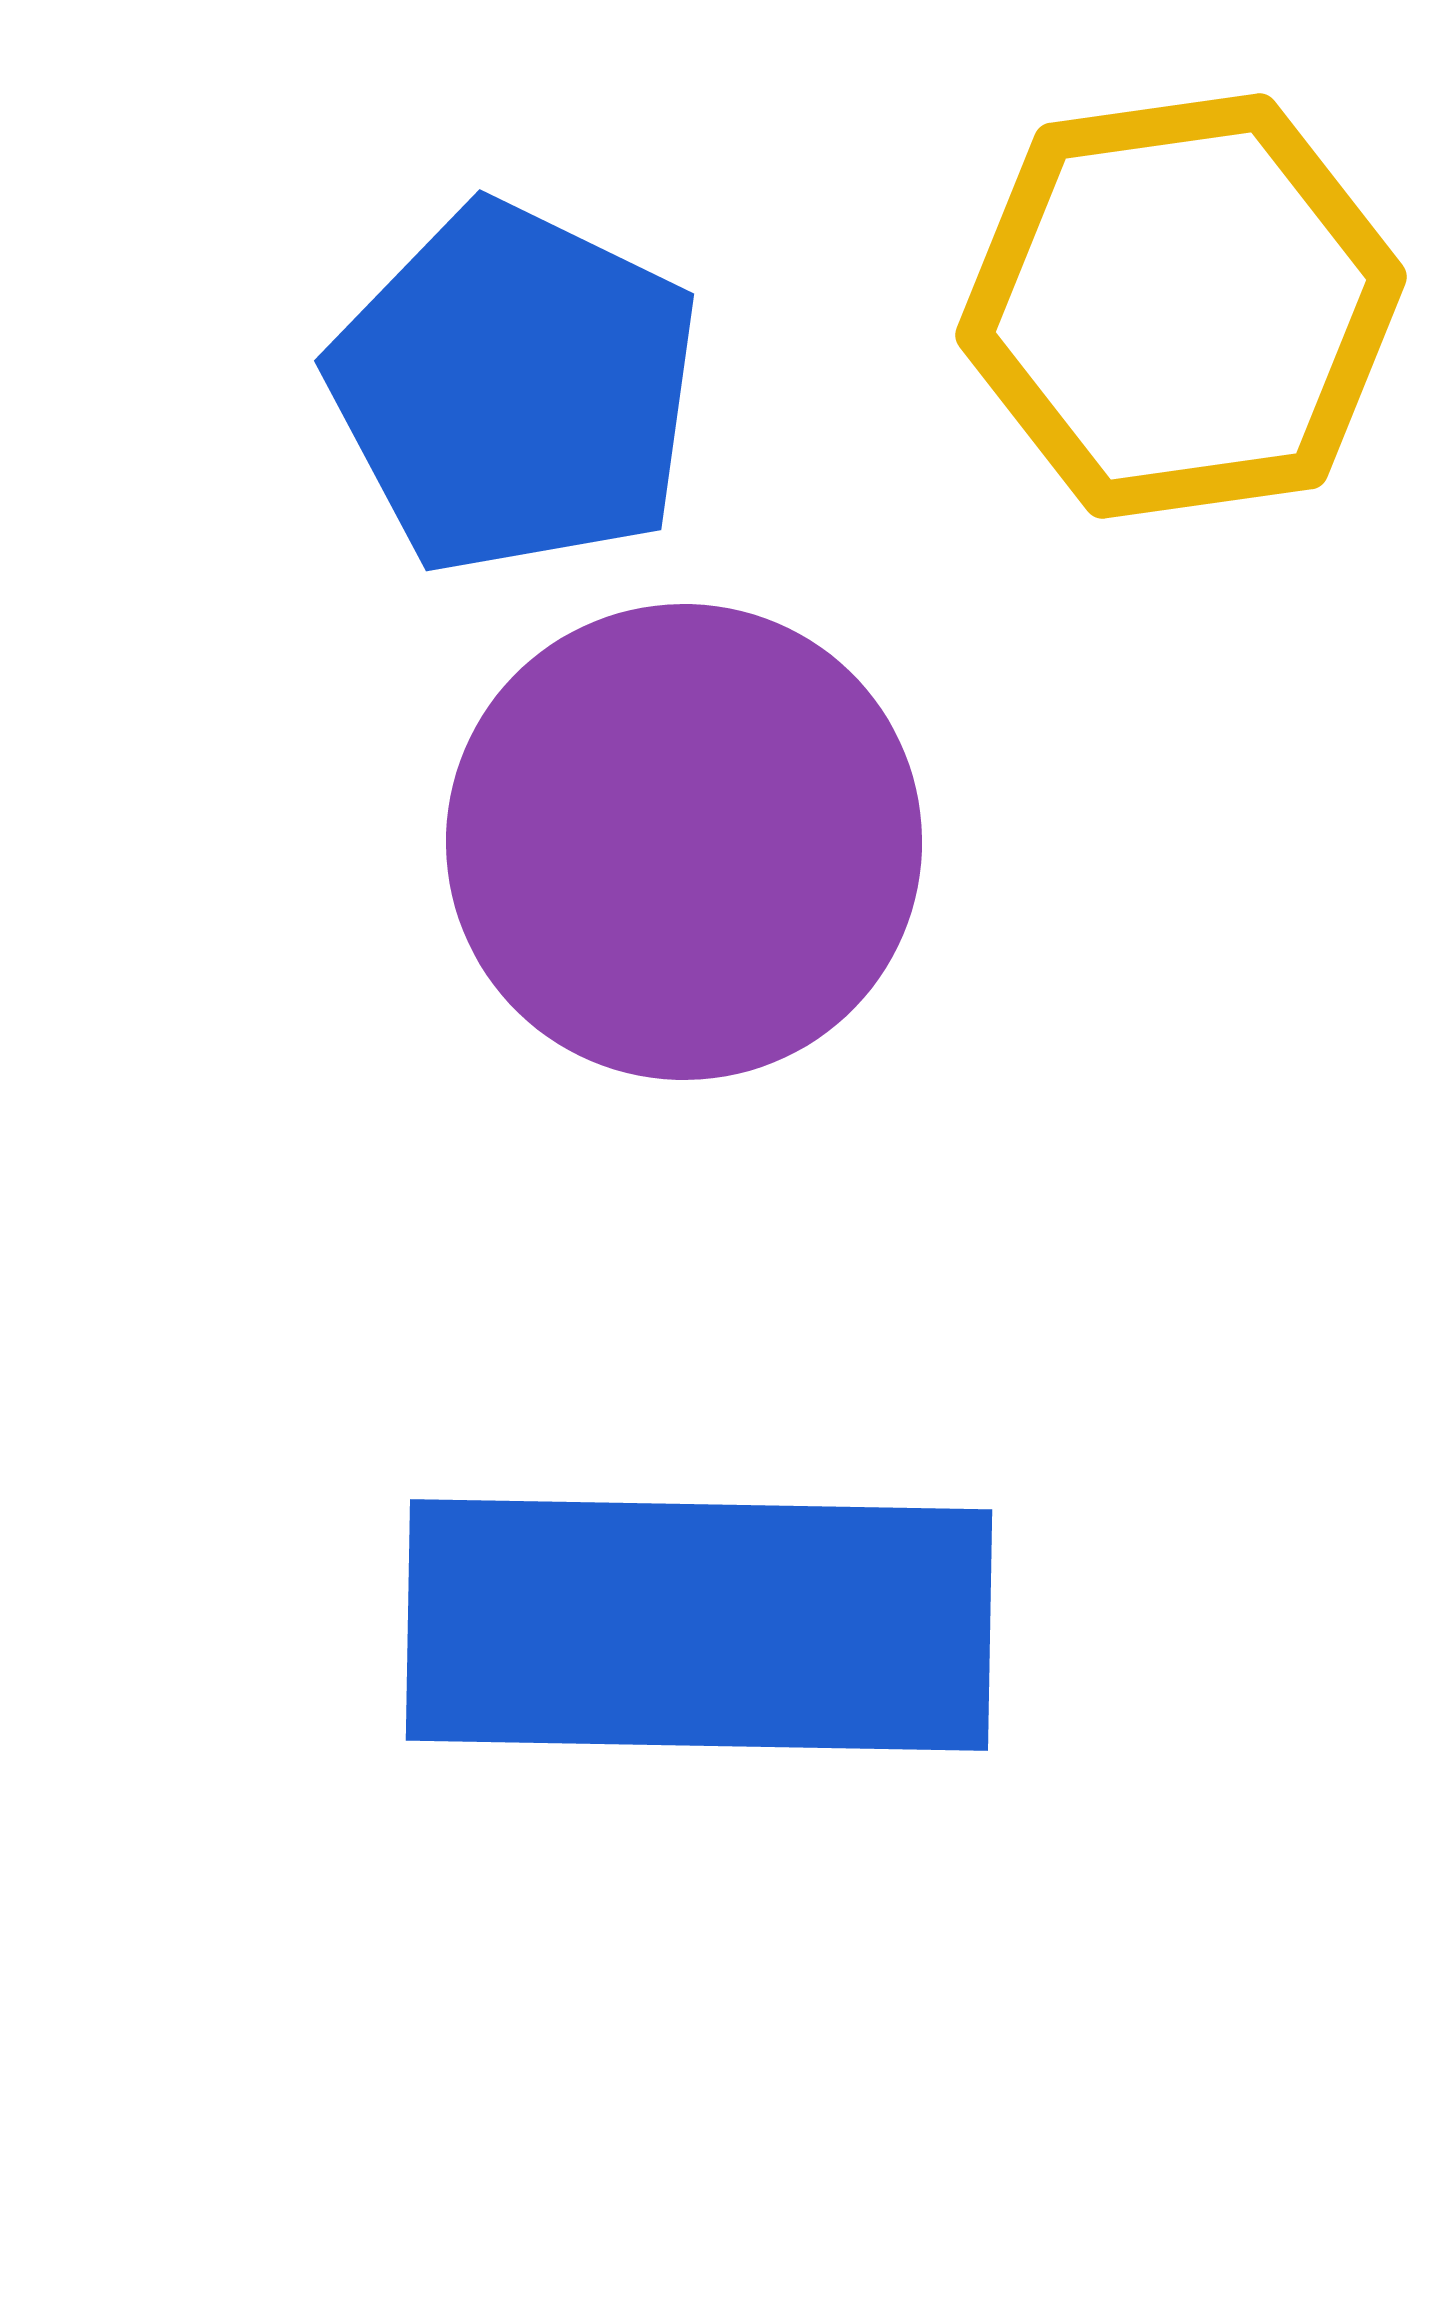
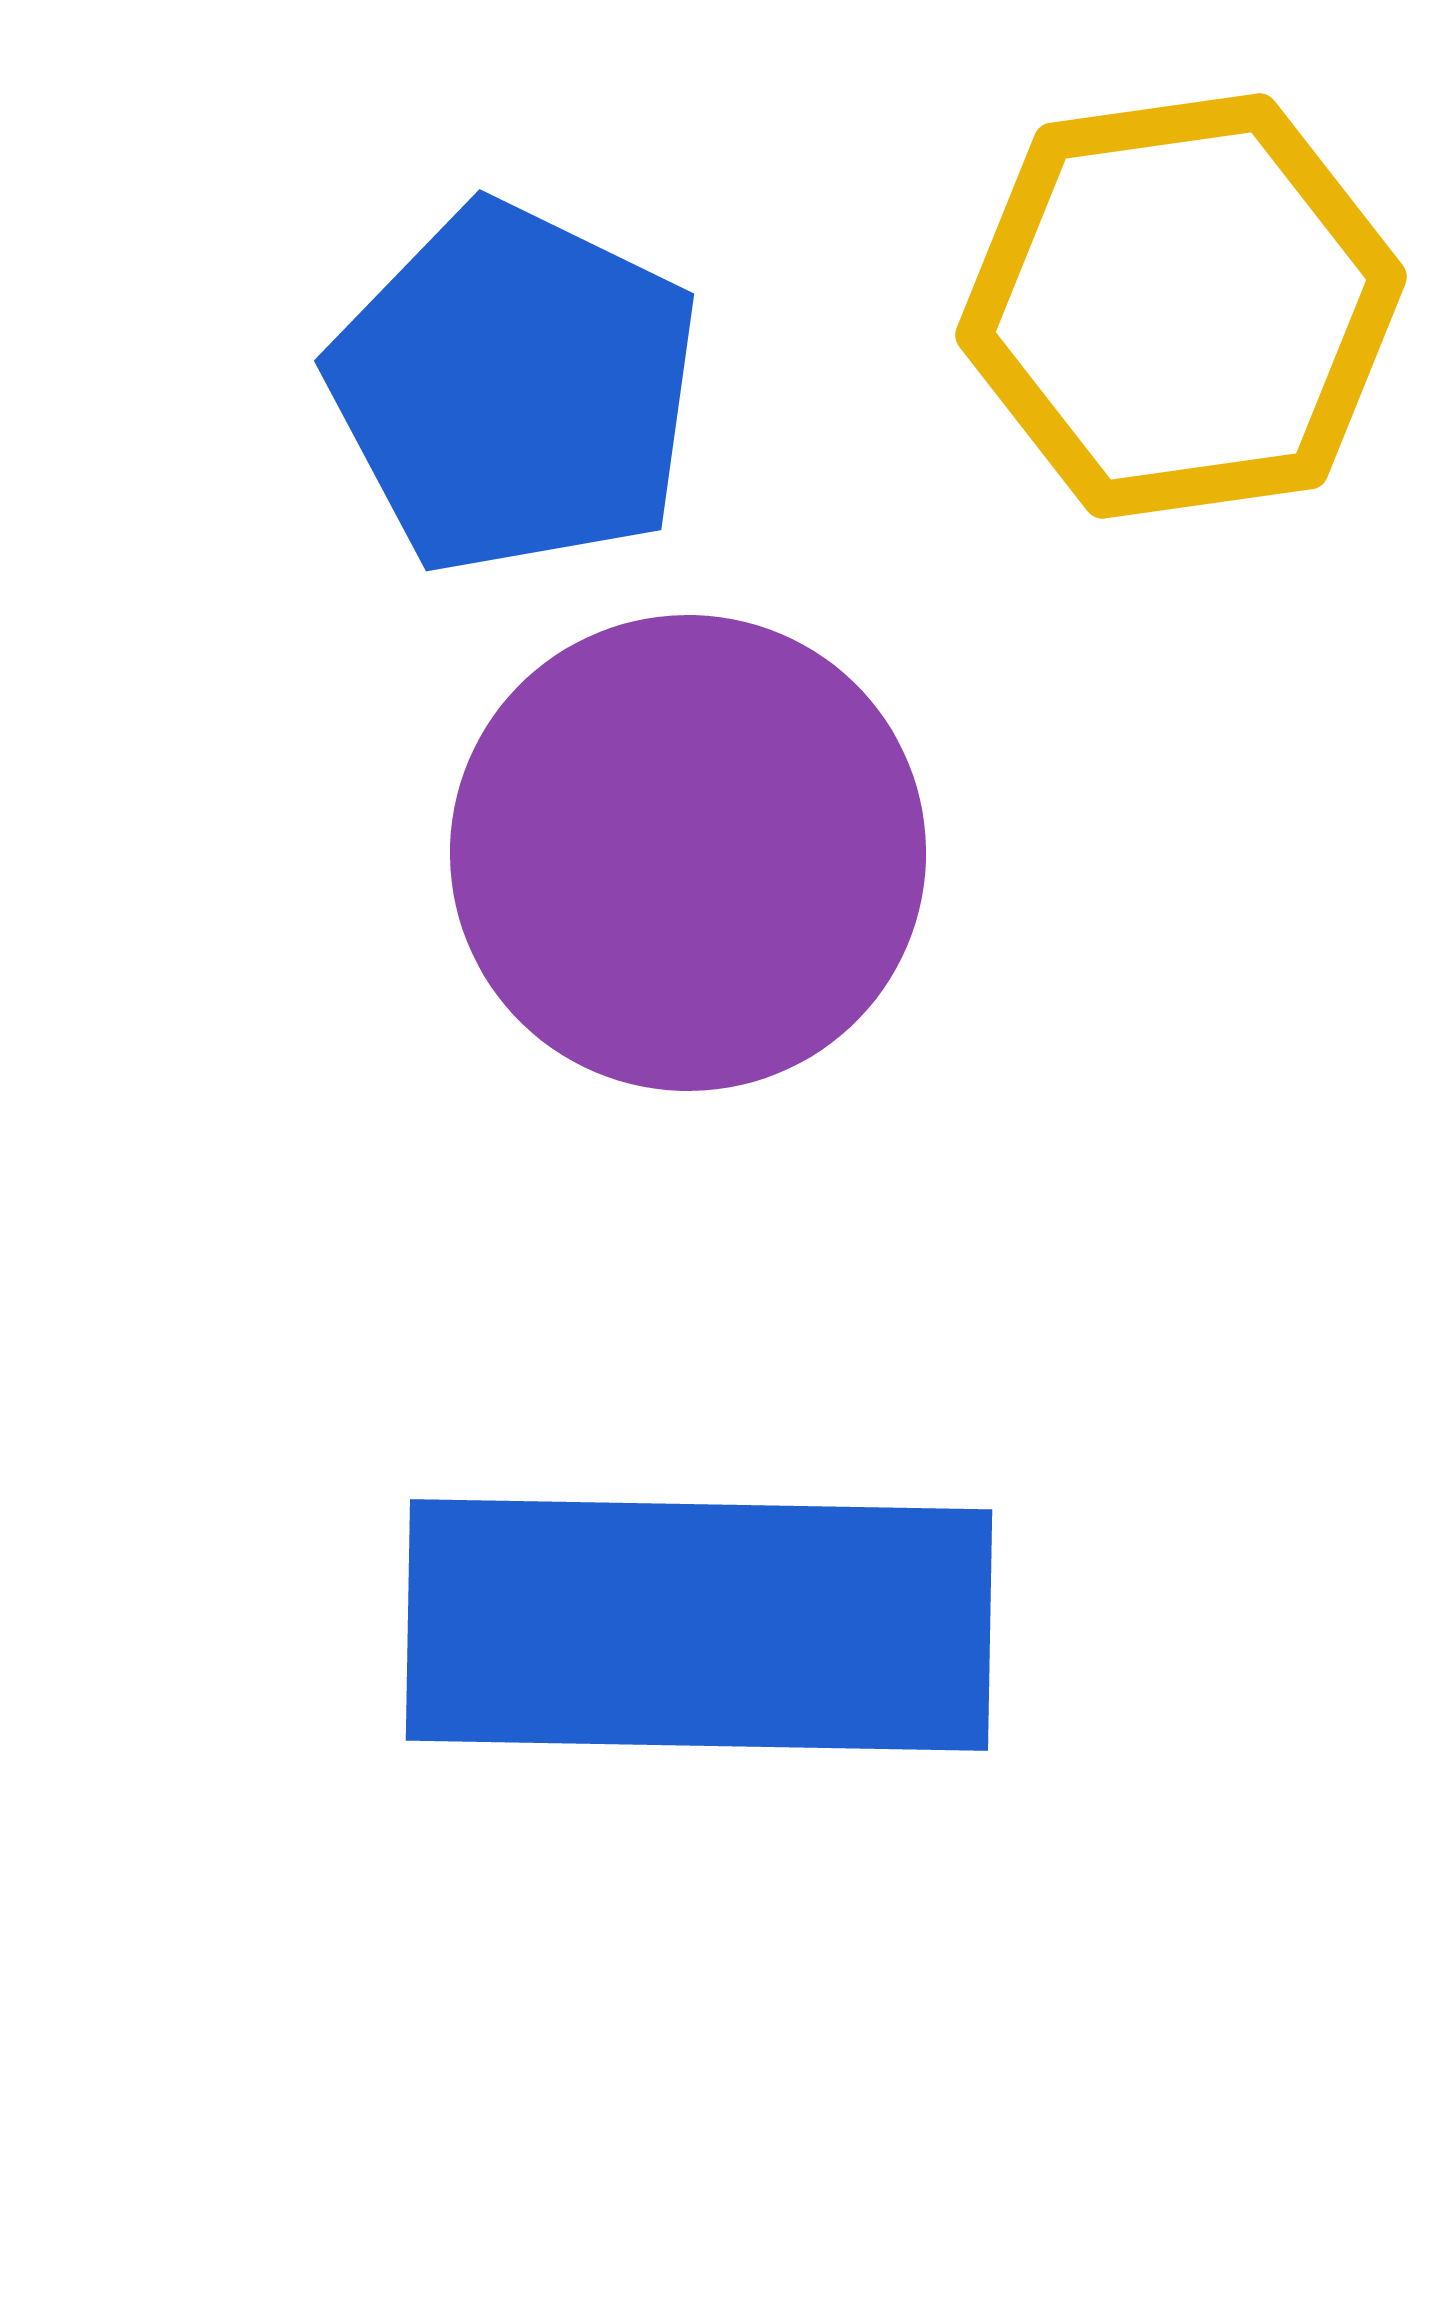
purple circle: moved 4 px right, 11 px down
